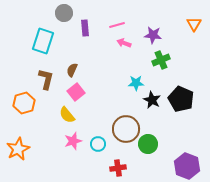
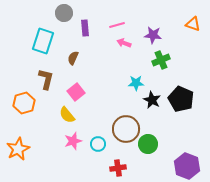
orange triangle: moved 1 px left; rotated 42 degrees counterclockwise
brown semicircle: moved 1 px right, 12 px up
